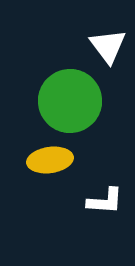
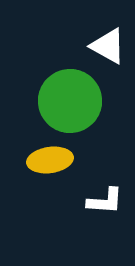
white triangle: rotated 24 degrees counterclockwise
